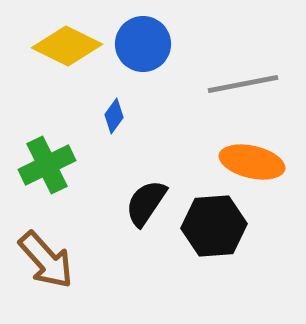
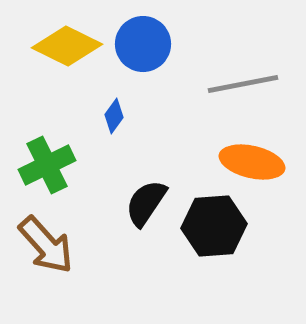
brown arrow: moved 15 px up
